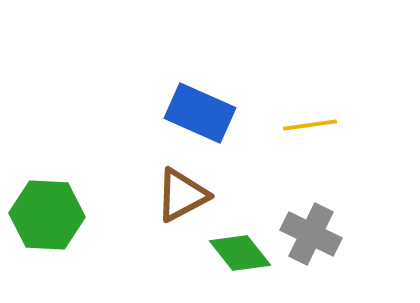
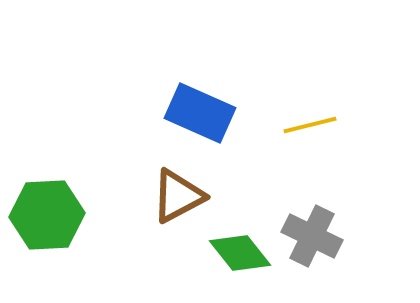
yellow line: rotated 6 degrees counterclockwise
brown triangle: moved 4 px left, 1 px down
green hexagon: rotated 6 degrees counterclockwise
gray cross: moved 1 px right, 2 px down
